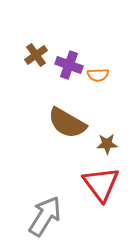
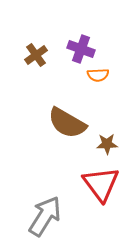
purple cross: moved 12 px right, 16 px up
